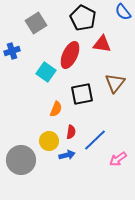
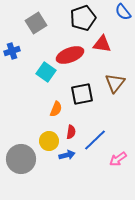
black pentagon: rotated 25 degrees clockwise
red ellipse: rotated 44 degrees clockwise
gray circle: moved 1 px up
